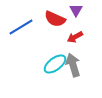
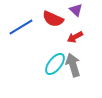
purple triangle: rotated 16 degrees counterclockwise
red semicircle: moved 2 px left
cyan ellipse: rotated 15 degrees counterclockwise
